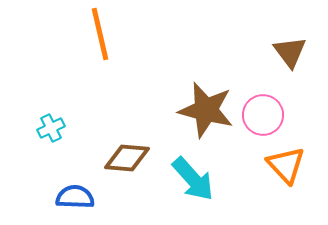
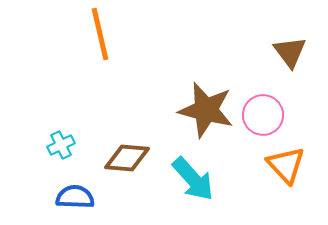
cyan cross: moved 10 px right, 17 px down
